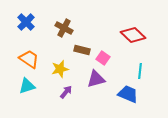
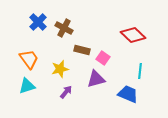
blue cross: moved 12 px right
orange trapezoid: rotated 20 degrees clockwise
